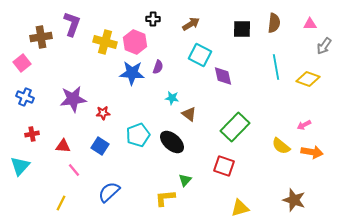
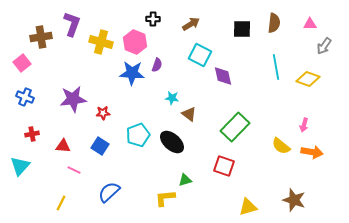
yellow cross: moved 4 px left
purple semicircle: moved 1 px left, 2 px up
pink arrow: rotated 48 degrees counterclockwise
pink line: rotated 24 degrees counterclockwise
green triangle: rotated 32 degrees clockwise
yellow triangle: moved 8 px right, 1 px up
